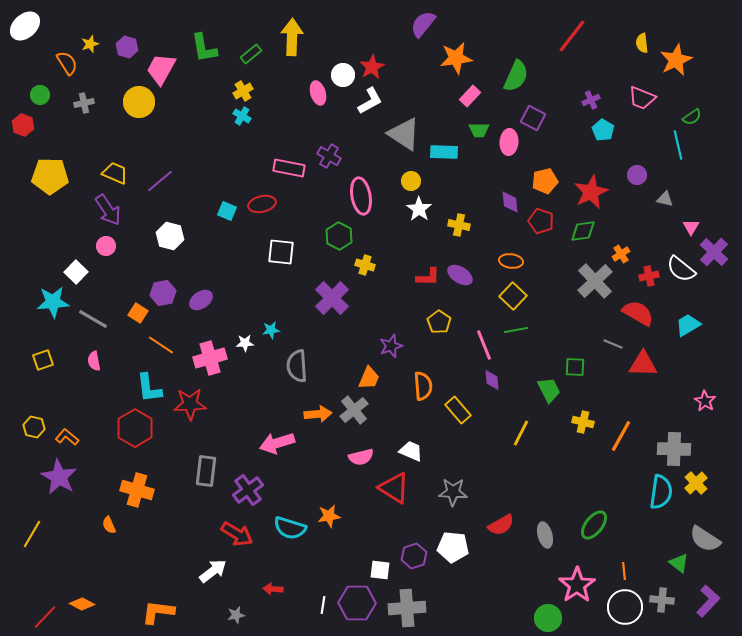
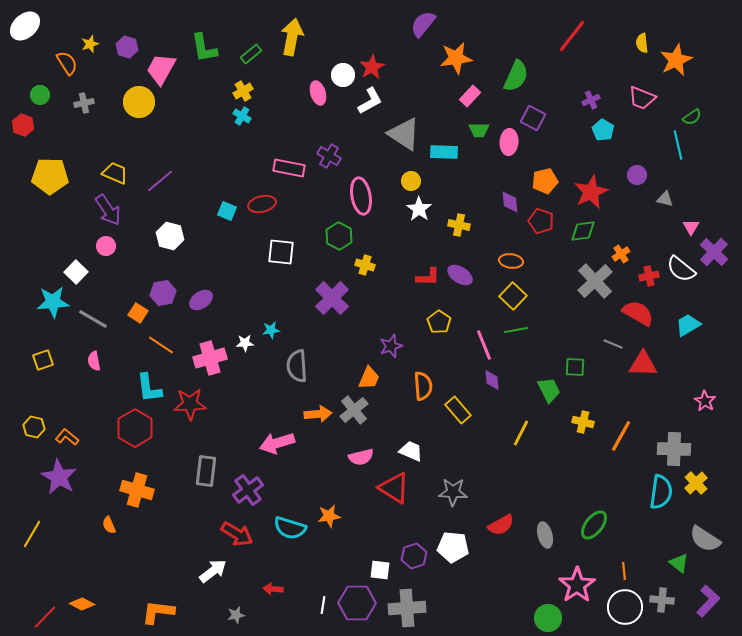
yellow arrow at (292, 37): rotated 9 degrees clockwise
